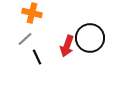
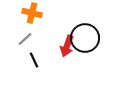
black circle: moved 5 px left
black line: moved 3 px left, 3 px down
